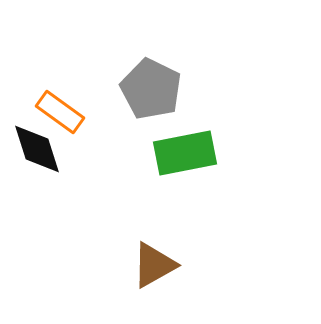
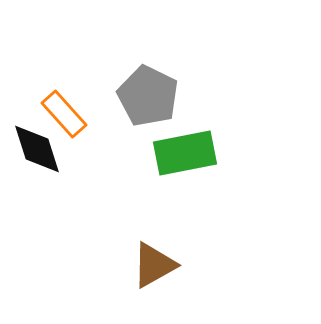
gray pentagon: moved 3 px left, 7 px down
orange rectangle: moved 4 px right, 2 px down; rotated 12 degrees clockwise
